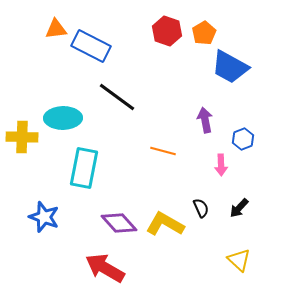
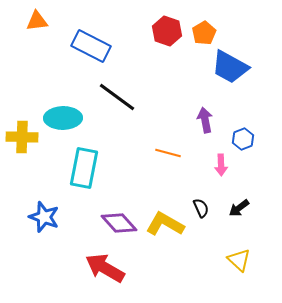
orange triangle: moved 19 px left, 8 px up
orange line: moved 5 px right, 2 px down
black arrow: rotated 10 degrees clockwise
